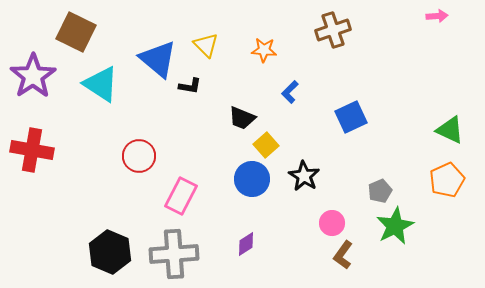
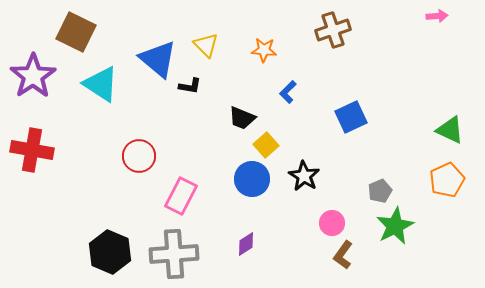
blue L-shape: moved 2 px left
